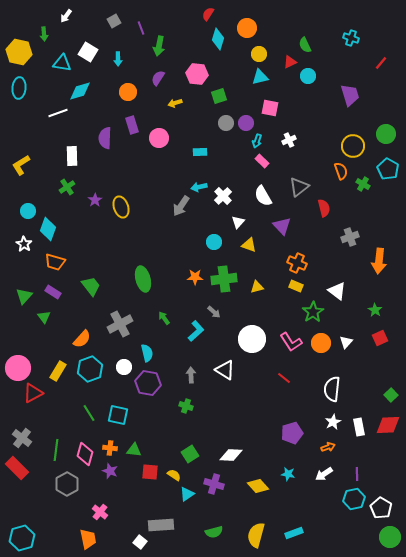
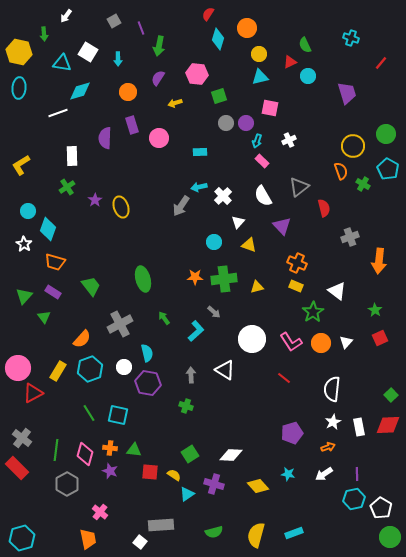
purple trapezoid at (350, 95): moved 3 px left, 2 px up
